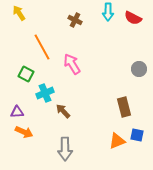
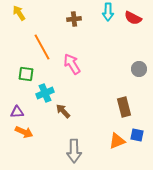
brown cross: moved 1 px left, 1 px up; rotated 32 degrees counterclockwise
green square: rotated 21 degrees counterclockwise
gray arrow: moved 9 px right, 2 px down
